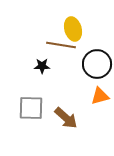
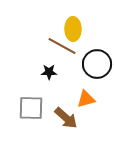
yellow ellipse: rotated 15 degrees clockwise
brown line: moved 1 px right, 1 px down; rotated 20 degrees clockwise
black star: moved 7 px right, 6 px down
orange triangle: moved 14 px left, 3 px down
